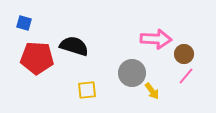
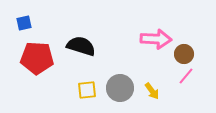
blue square: rotated 28 degrees counterclockwise
black semicircle: moved 7 px right
gray circle: moved 12 px left, 15 px down
